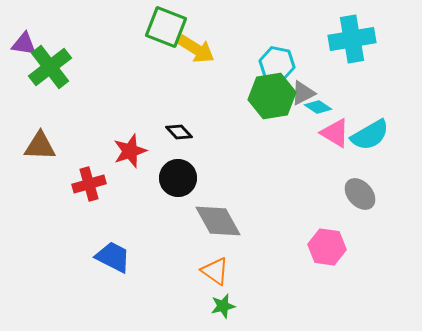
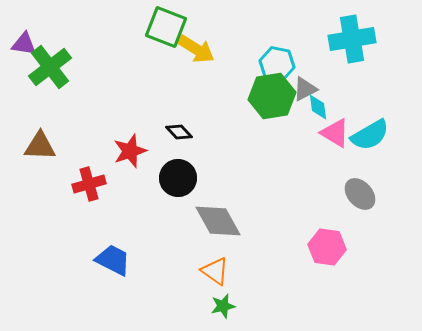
gray triangle: moved 2 px right, 4 px up
cyan diamond: rotated 48 degrees clockwise
blue trapezoid: moved 3 px down
